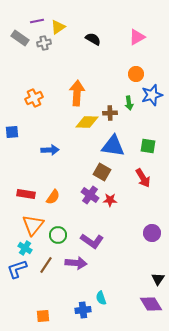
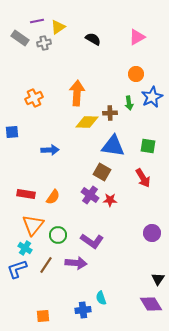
blue star: moved 2 px down; rotated 10 degrees counterclockwise
